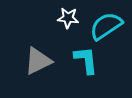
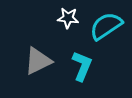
cyan L-shape: moved 4 px left, 6 px down; rotated 28 degrees clockwise
